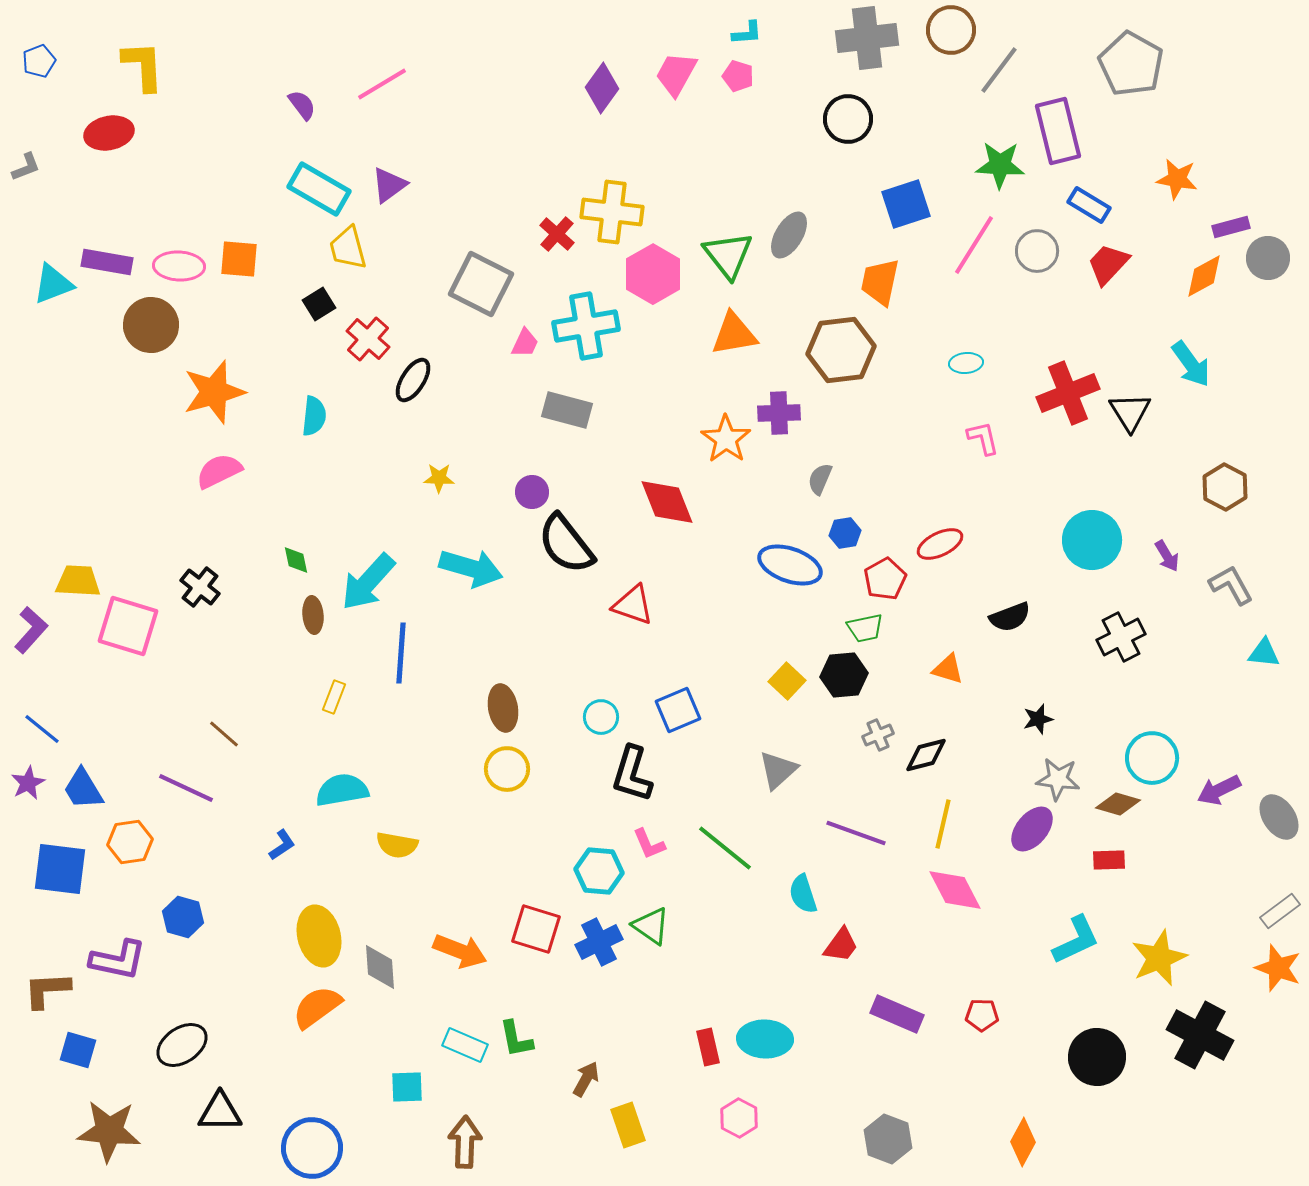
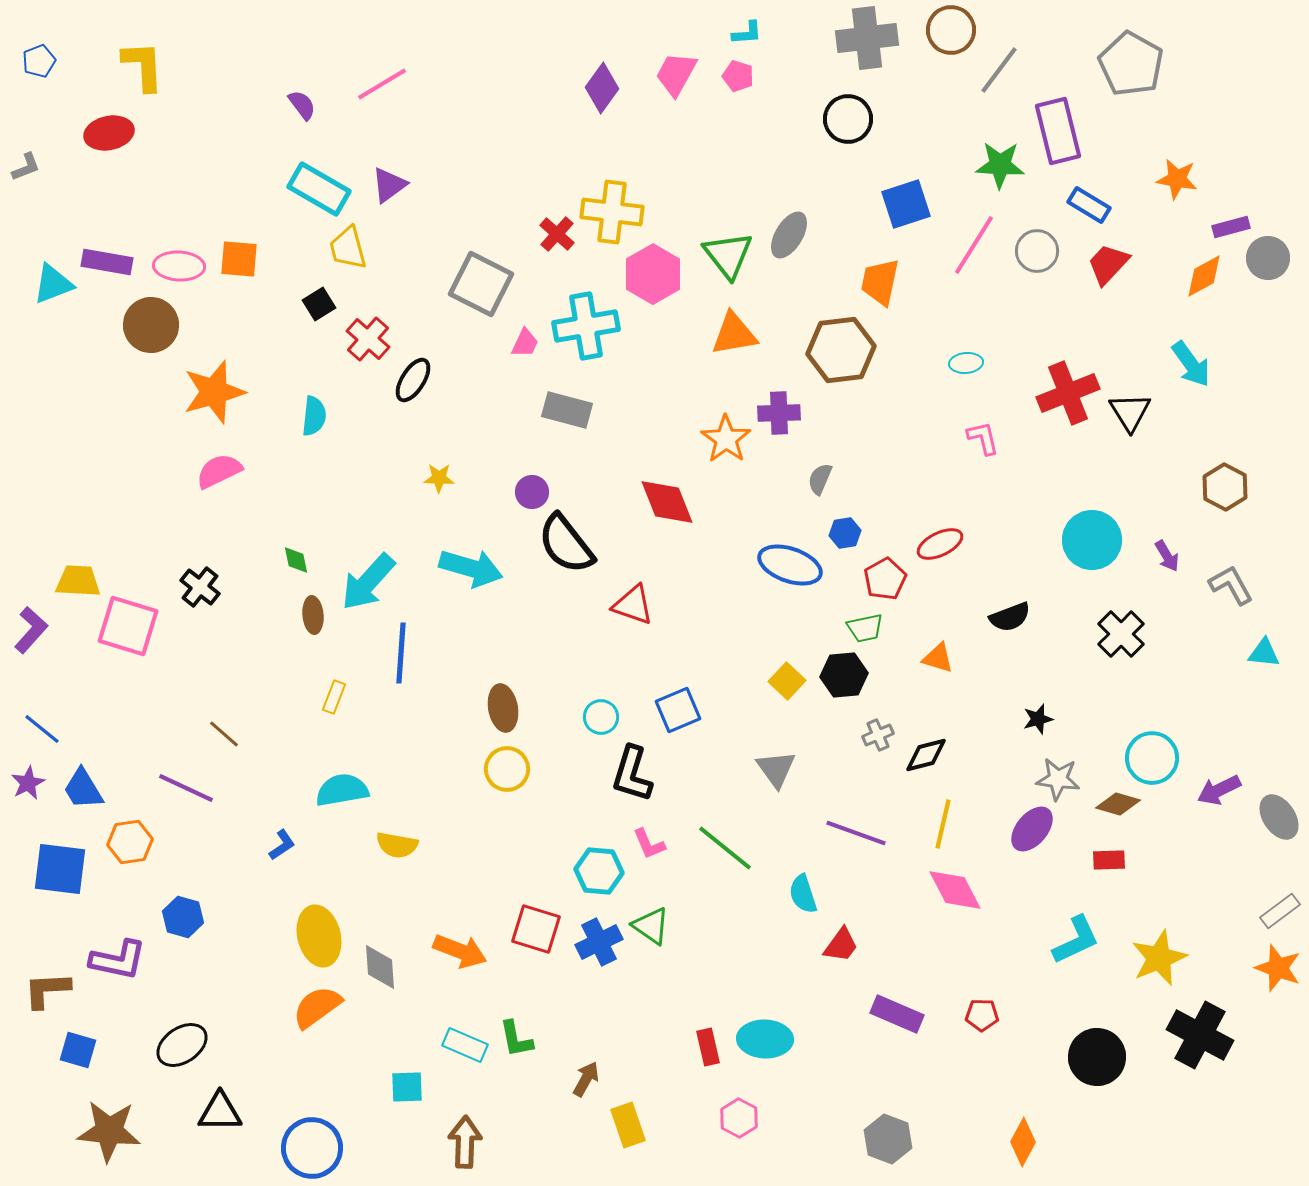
black cross at (1121, 637): moved 3 px up; rotated 18 degrees counterclockwise
orange triangle at (948, 669): moved 10 px left, 11 px up
gray triangle at (778, 770): moved 2 px left, 1 px up; rotated 24 degrees counterclockwise
